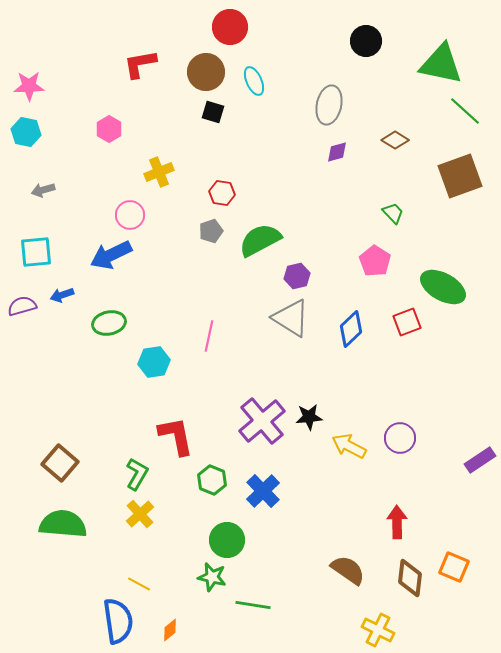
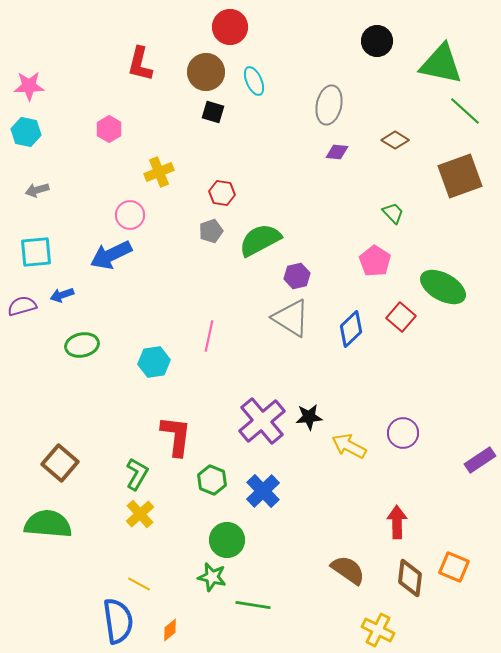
black circle at (366, 41): moved 11 px right
red L-shape at (140, 64): rotated 66 degrees counterclockwise
purple diamond at (337, 152): rotated 20 degrees clockwise
gray arrow at (43, 190): moved 6 px left
red square at (407, 322): moved 6 px left, 5 px up; rotated 28 degrees counterclockwise
green ellipse at (109, 323): moved 27 px left, 22 px down
red L-shape at (176, 436): rotated 18 degrees clockwise
purple circle at (400, 438): moved 3 px right, 5 px up
green semicircle at (63, 524): moved 15 px left
